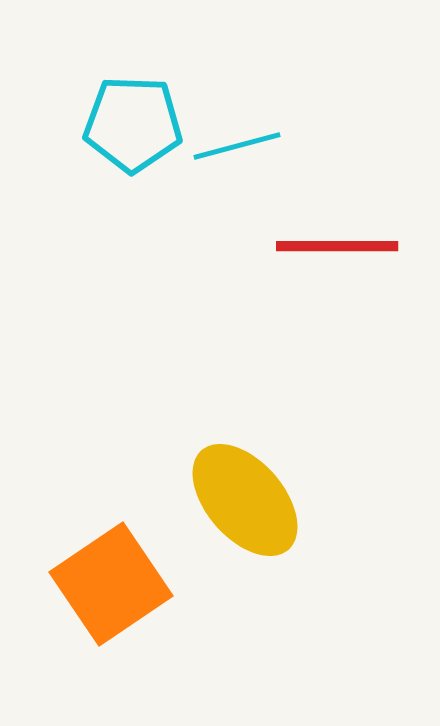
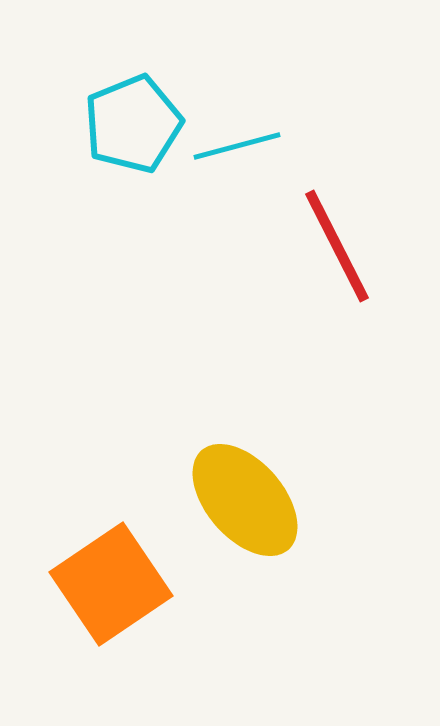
cyan pentagon: rotated 24 degrees counterclockwise
red line: rotated 63 degrees clockwise
